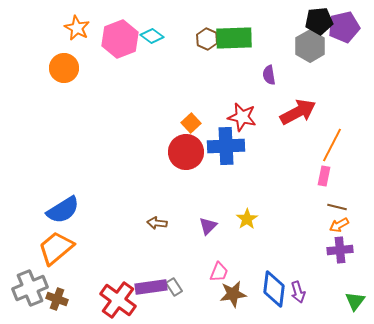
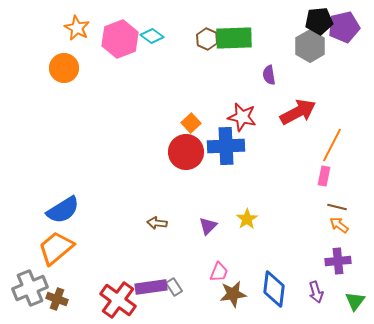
orange arrow: rotated 66 degrees clockwise
purple cross: moved 2 px left, 11 px down
purple arrow: moved 18 px right
